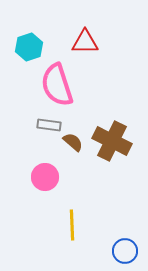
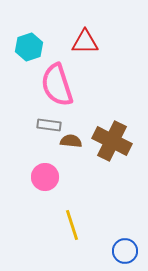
brown semicircle: moved 2 px left, 1 px up; rotated 35 degrees counterclockwise
yellow line: rotated 16 degrees counterclockwise
